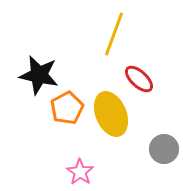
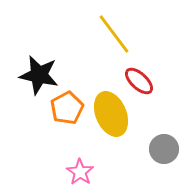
yellow line: rotated 57 degrees counterclockwise
red ellipse: moved 2 px down
